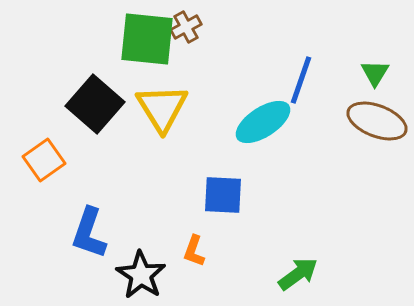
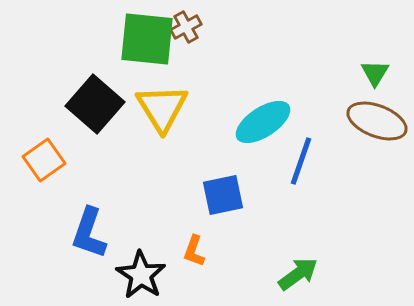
blue line: moved 81 px down
blue square: rotated 15 degrees counterclockwise
